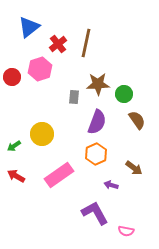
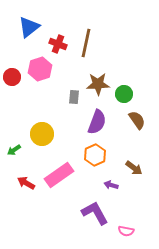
red cross: rotated 30 degrees counterclockwise
green arrow: moved 4 px down
orange hexagon: moved 1 px left, 1 px down
red arrow: moved 10 px right, 7 px down
